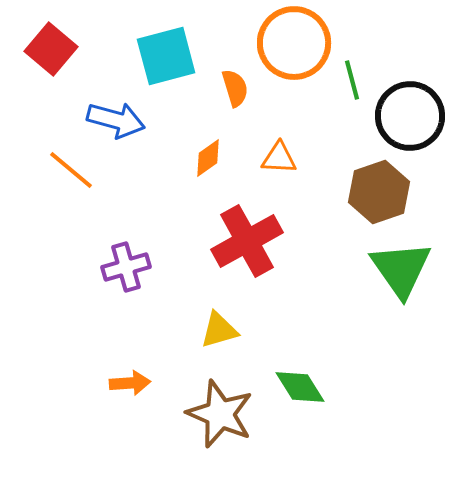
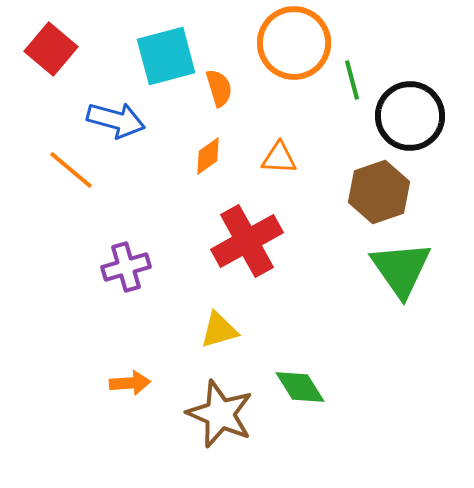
orange semicircle: moved 16 px left
orange diamond: moved 2 px up
